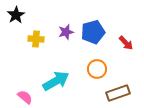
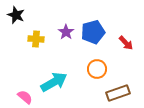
black star: rotated 18 degrees counterclockwise
purple star: rotated 21 degrees counterclockwise
cyan arrow: moved 2 px left, 1 px down
